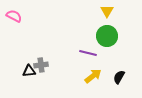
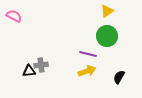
yellow triangle: rotated 24 degrees clockwise
purple line: moved 1 px down
yellow arrow: moved 6 px left, 5 px up; rotated 18 degrees clockwise
